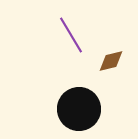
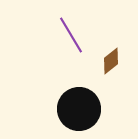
brown diamond: rotated 24 degrees counterclockwise
